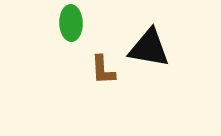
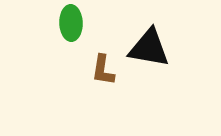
brown L-shape: rotated 12 degrees clockwise
